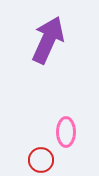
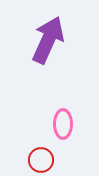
pink ellipse: moved 3 px left, 8 px up
